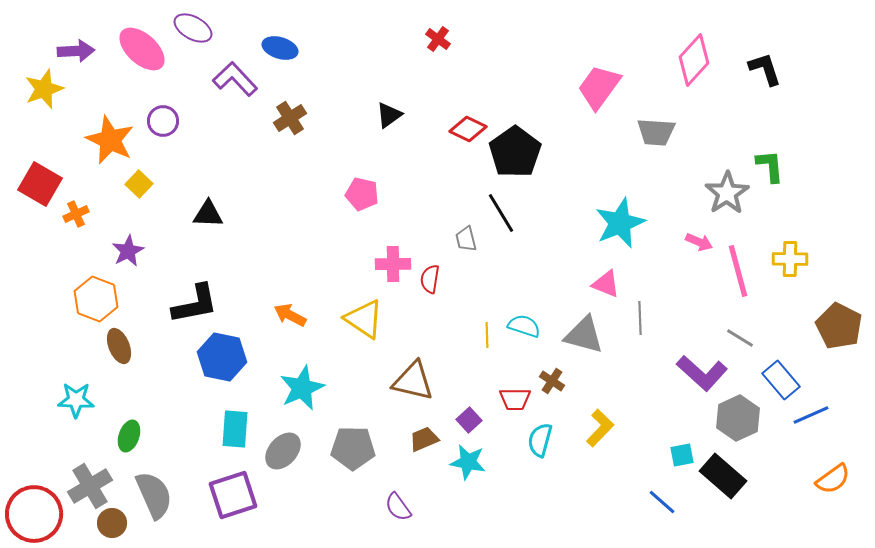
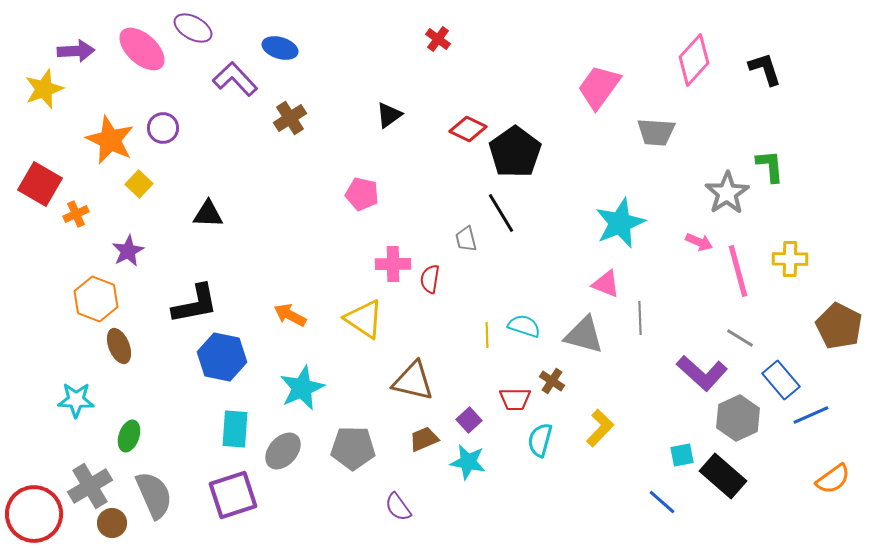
purple circle at (163, 121): moved 7 px down
